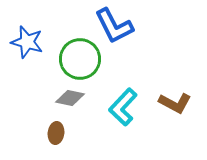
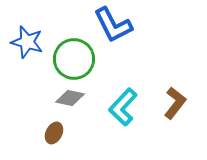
blue L-shape: moved 1 px left, 1 px up
green circle: moved 6 px left
brown L-shape: rotated 80 degrees counterclockwise
brown ellipse: moved 2 px left; rotated 20 degrees clockwise
